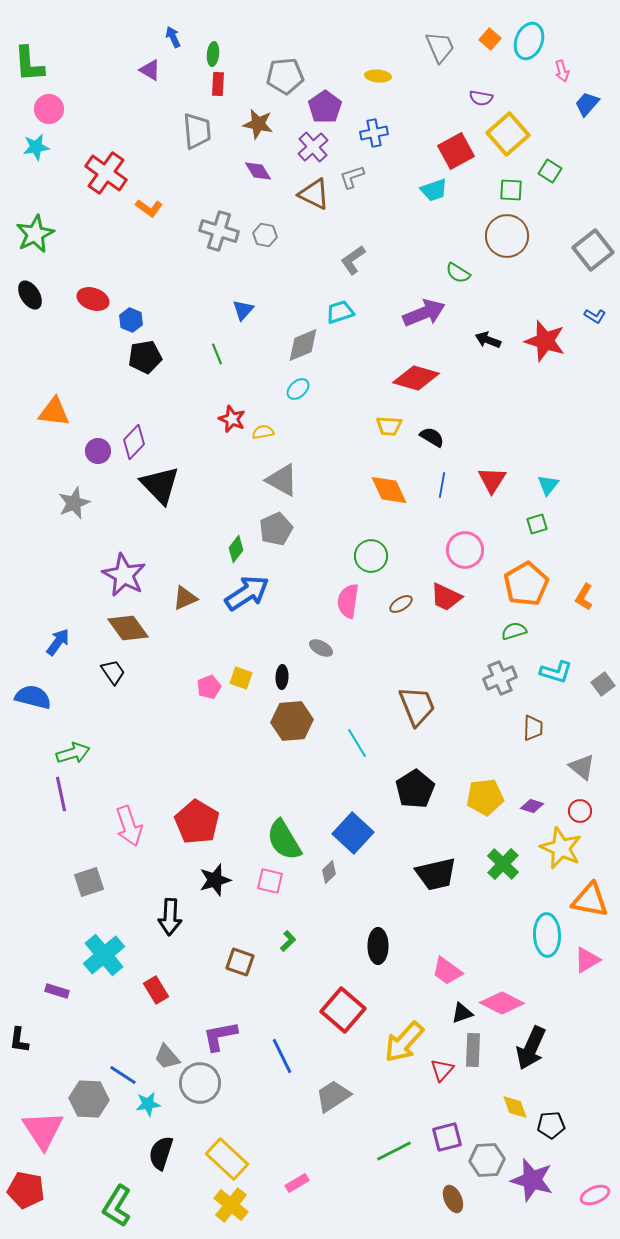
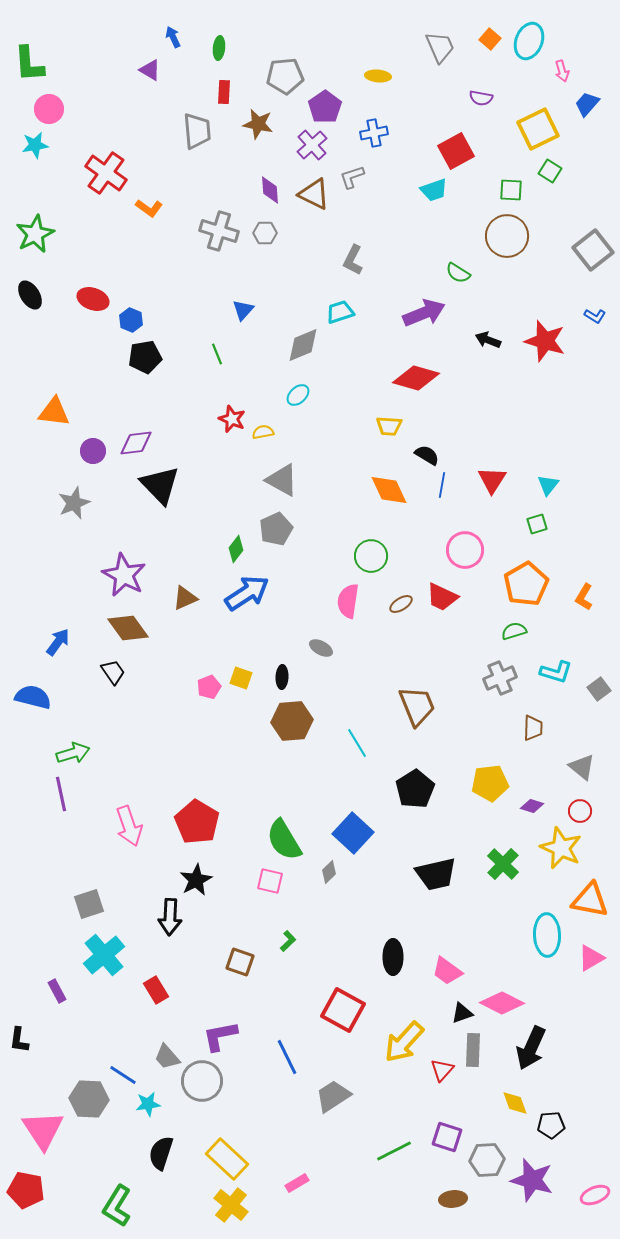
green ellipse at (213, 54): moved 6 px right, 6 px up
red rectangle at (218, 84): moved 6 px right, 8 px down
yellow square at (508, 134): moved 30 px right, 5 px up; rotated 15 degrees clockwise
cyan star at (36, 147): moved 1 px left, 2 px up
purple cross at (313, 147): moved 1 px left, 2 px up
purple diamond at (258, 171): moved 12 px right, 19 px down; rotated 28 degrees clockwise
gray hexagon at (265, 235): moved 2 px up; rotated 10 degrees counterclockwise
gray L-shape at (353, 260): rotated 28 degrees counterclockwise
cyan ellipse at (298, 389): moved 6 px down
black semicircle at (432, 437): moved 5 px left, 18 px down
purple diamond at (134, 442): moved 2 px right, 1 px down; rotated 40 degrees clockwise
purple circle at (98, 451): moved 5 px left
red trapezoid at (446, 597): moved 4 px left
gray square at (603, 684): moved 4 px left, 5 px down
yellow pentagon at (485, 797): moved 5 px right, 14 px up
black star at (215, 880): moved 19 px left; rotated 12 degrees counterclockwise
gray square at (89, 882): moved 22 px down
black ellipse at (378, 946): moved 15 px right, 11 px down
pink triangle at (587, 960): moved 4 px right, 2 px up
purple rectangle at (57, 991): rotated 45 degrees clockwise
red square at (343, 1010): rotated 12 degrees counterclockwise
blue line at (282, 1056): moved 5 px right, 1 px down
gray circle at (200, 1083): moved 2 px right, 2 px up
yellow diamond at (515, 1107): moved 4 px up
purple square at (447, 1137): rotated 32 degrees clockwise
brown ellipse at (453, 1199): rotated 72 degrees counterclockwise
